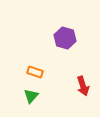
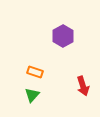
purple hexagon: moved 2 px left, 2 px up; rotated 15 degrees clockwise
green triangle: moved 1 px right, 1 px up
